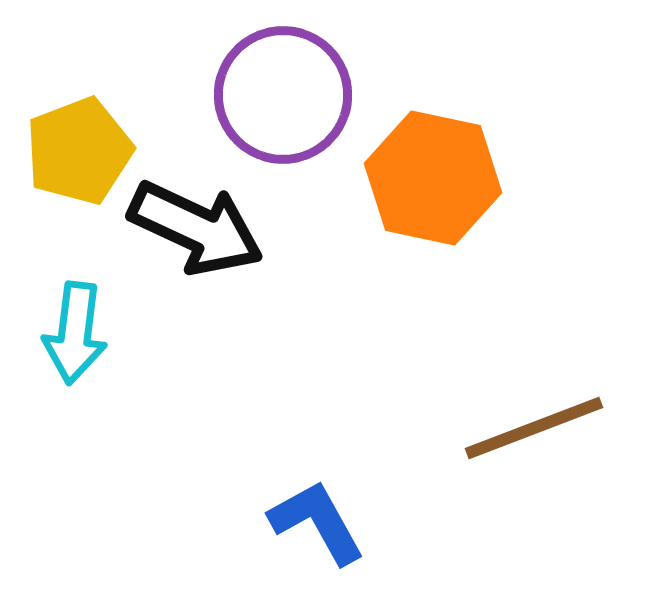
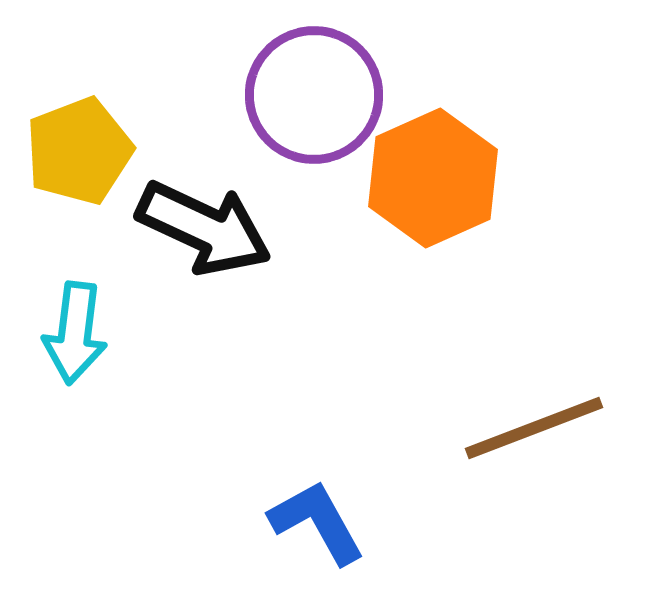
purple circle: moved 31 px right
orange hexagon: rotated 24 degrees clockwise
black arrow: moved 8 px right
